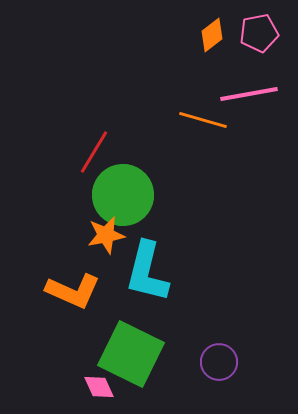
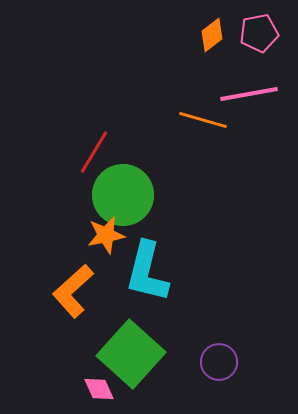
orange L-shape: rotated 114 degrees clockwise
green square: rotated 16 degrees clockwise
pink diamond: moved 2 px down
